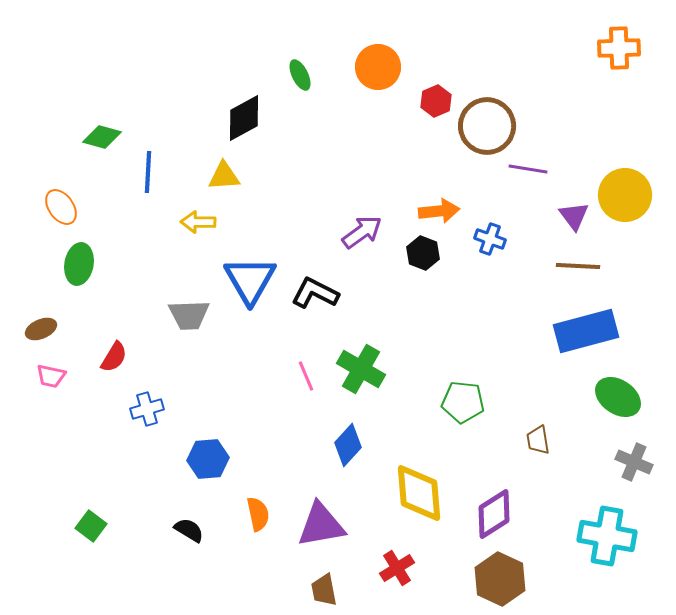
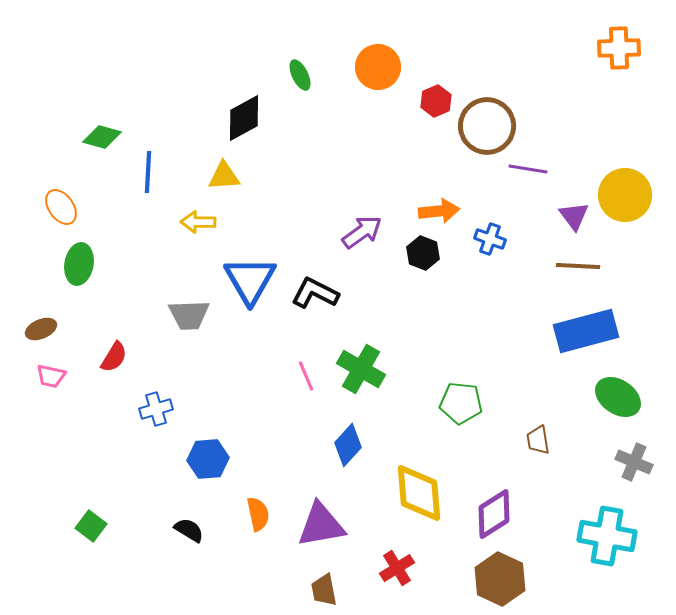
green pentagon at (463, 402): moved 2 px left, 1 px down
blue cross at (147, 409): moved 9 px right
